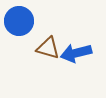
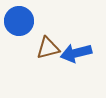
brown triangle: rotated 30 degrees counterclockwise
